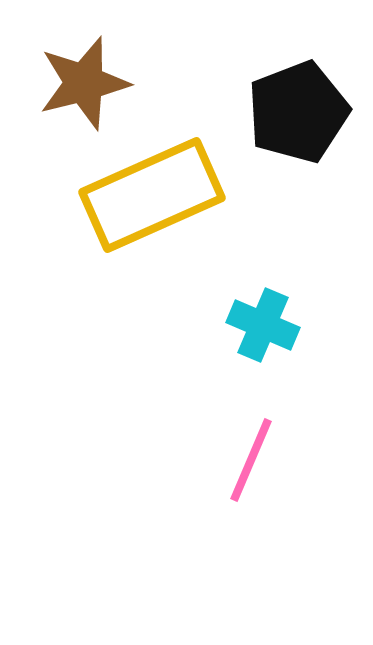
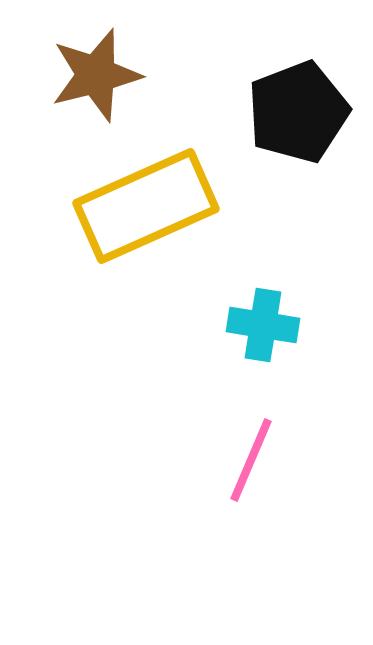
brown star: moved 12 px right, 8 px up
yellow rectangle: moved 6 px left, 11 px down
cyan cross: rotated 14 degrees counterclockwise
